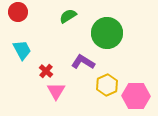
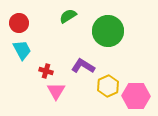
red circle: moved 1 px right, 11 px down
green circle: moved 1 px right, 2 px up
purple L-shape: moved 4 px down
red cross: rotated 24 degrees counterclockwise
yellow hexagon: moved 1 px right, 1 px down
